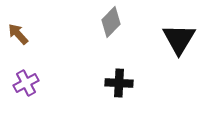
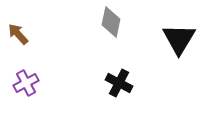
gray diamond: rotated 32 degrees counterclockwise
black cross: rotated 24 degrees clockwise
